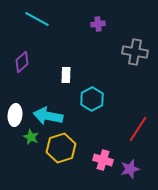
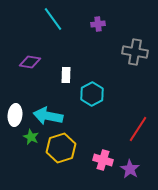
cyan line: moved 16 px right; rotated 25 degrees clockwise
purple diamond: moved 8 px right; rotated 50 degrees clockwise
cyan hexagon: moved 5 px up
purple star: rotated 24 degrees counterclockwise
